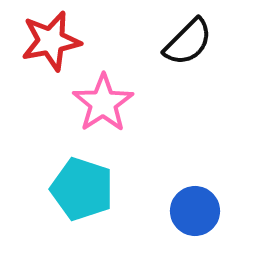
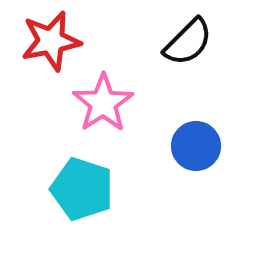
blue circle: moved 1 px right, 65 px up
